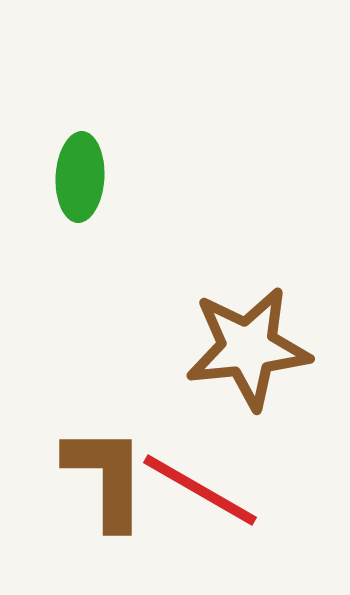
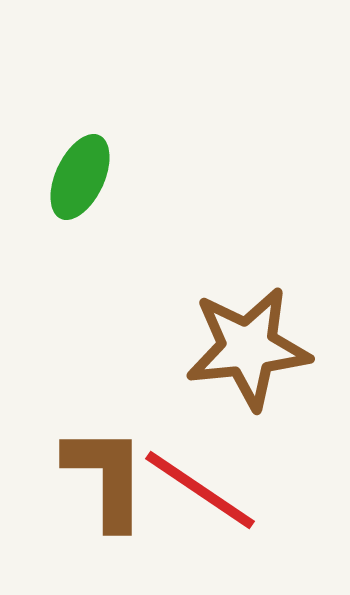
green ellipse: rotated 22 degrees clockwise
red line: rotated 4 degrees clockwise
